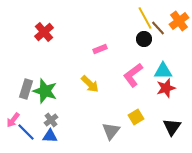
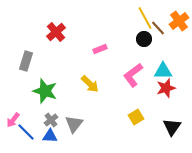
red cross: moved 12 px right
gray rectangle: moved 28 px up
gray triangle: moved 37 px left, 7 px up
